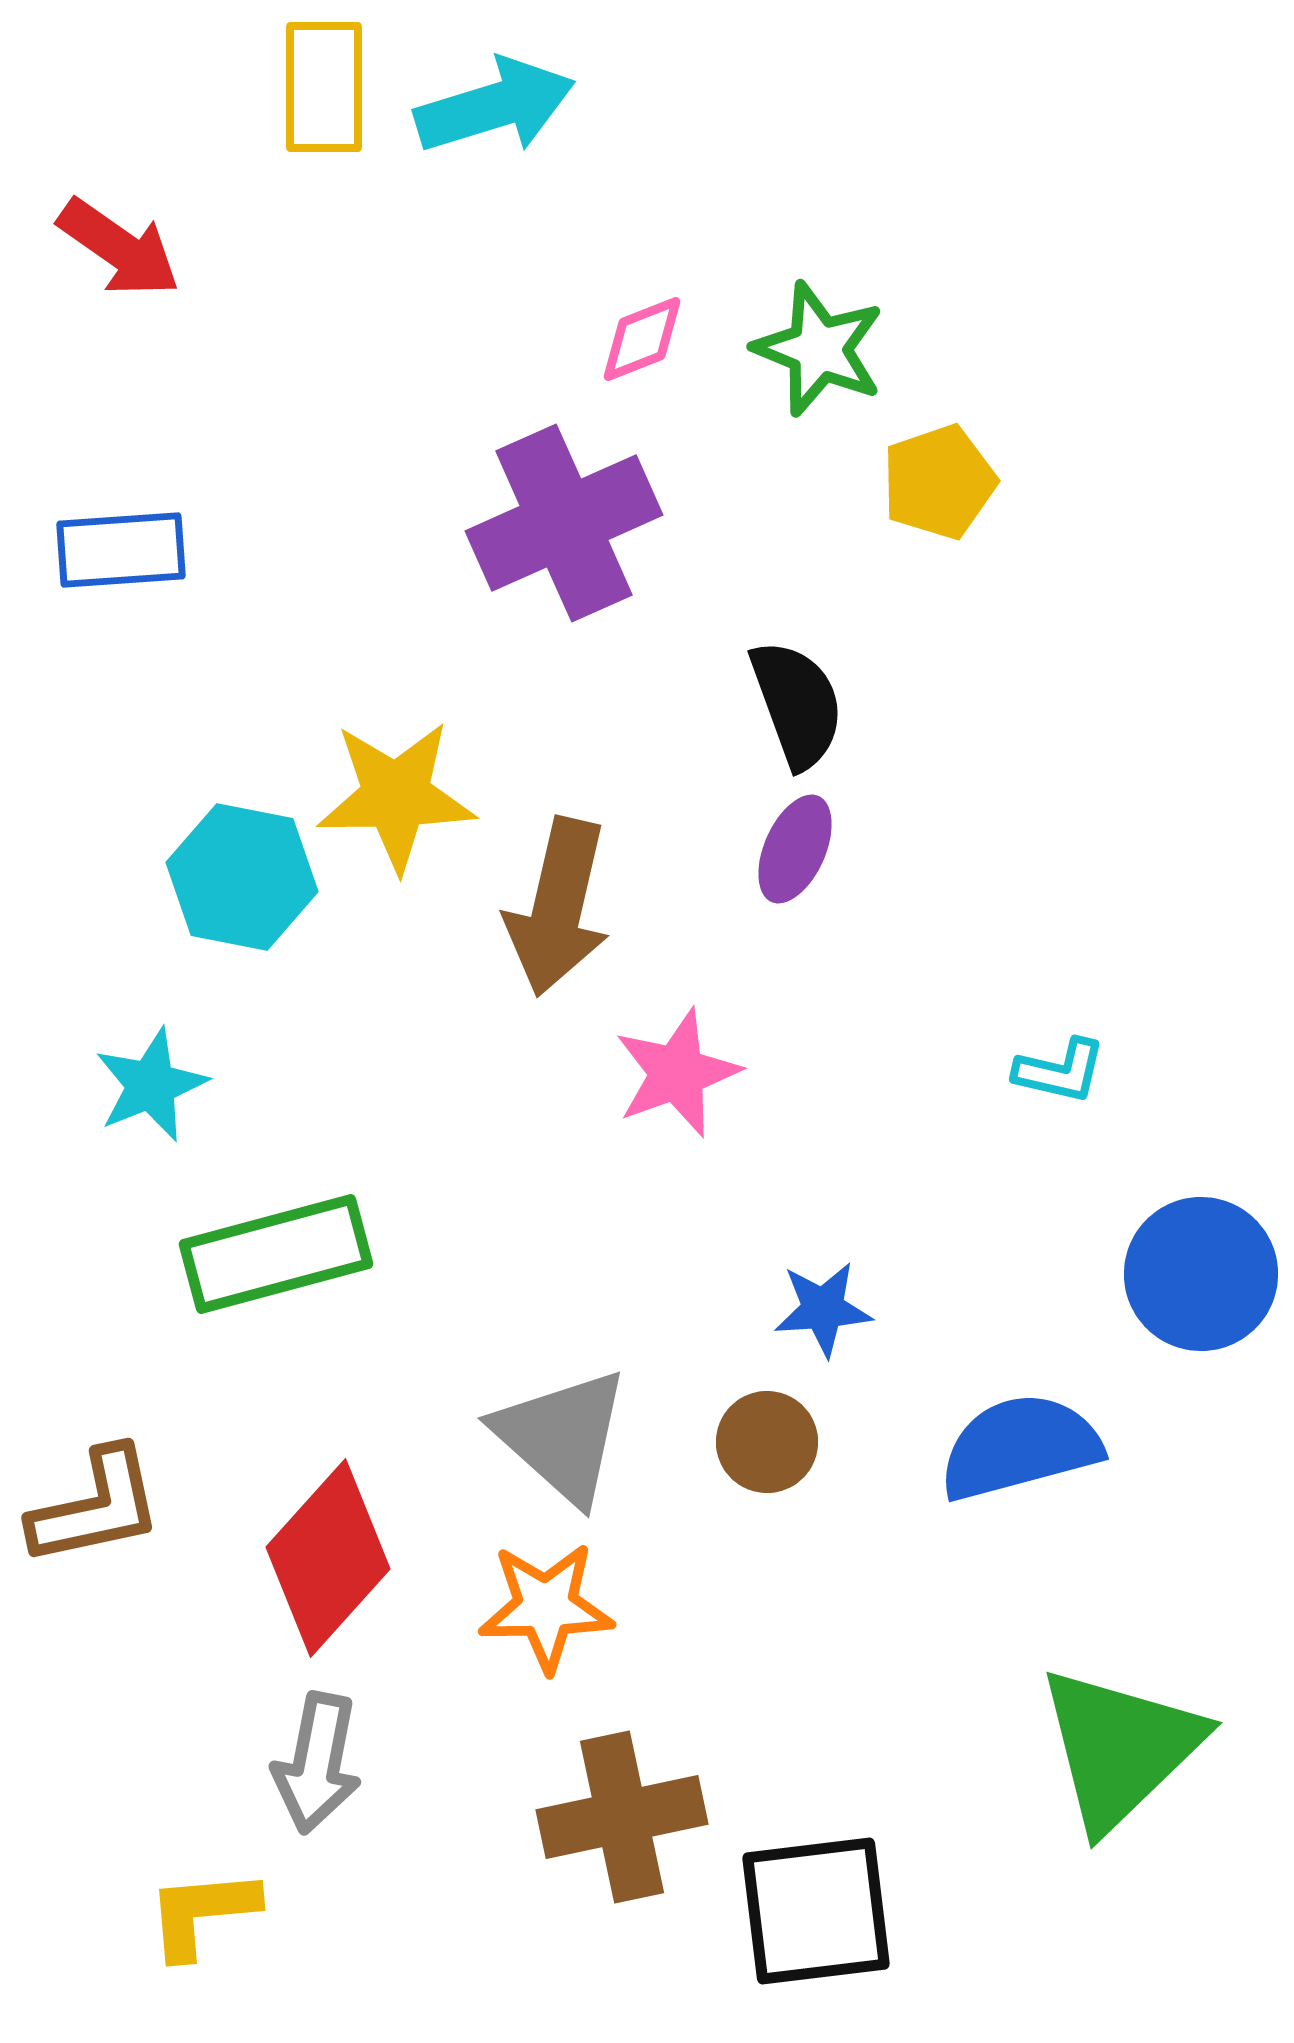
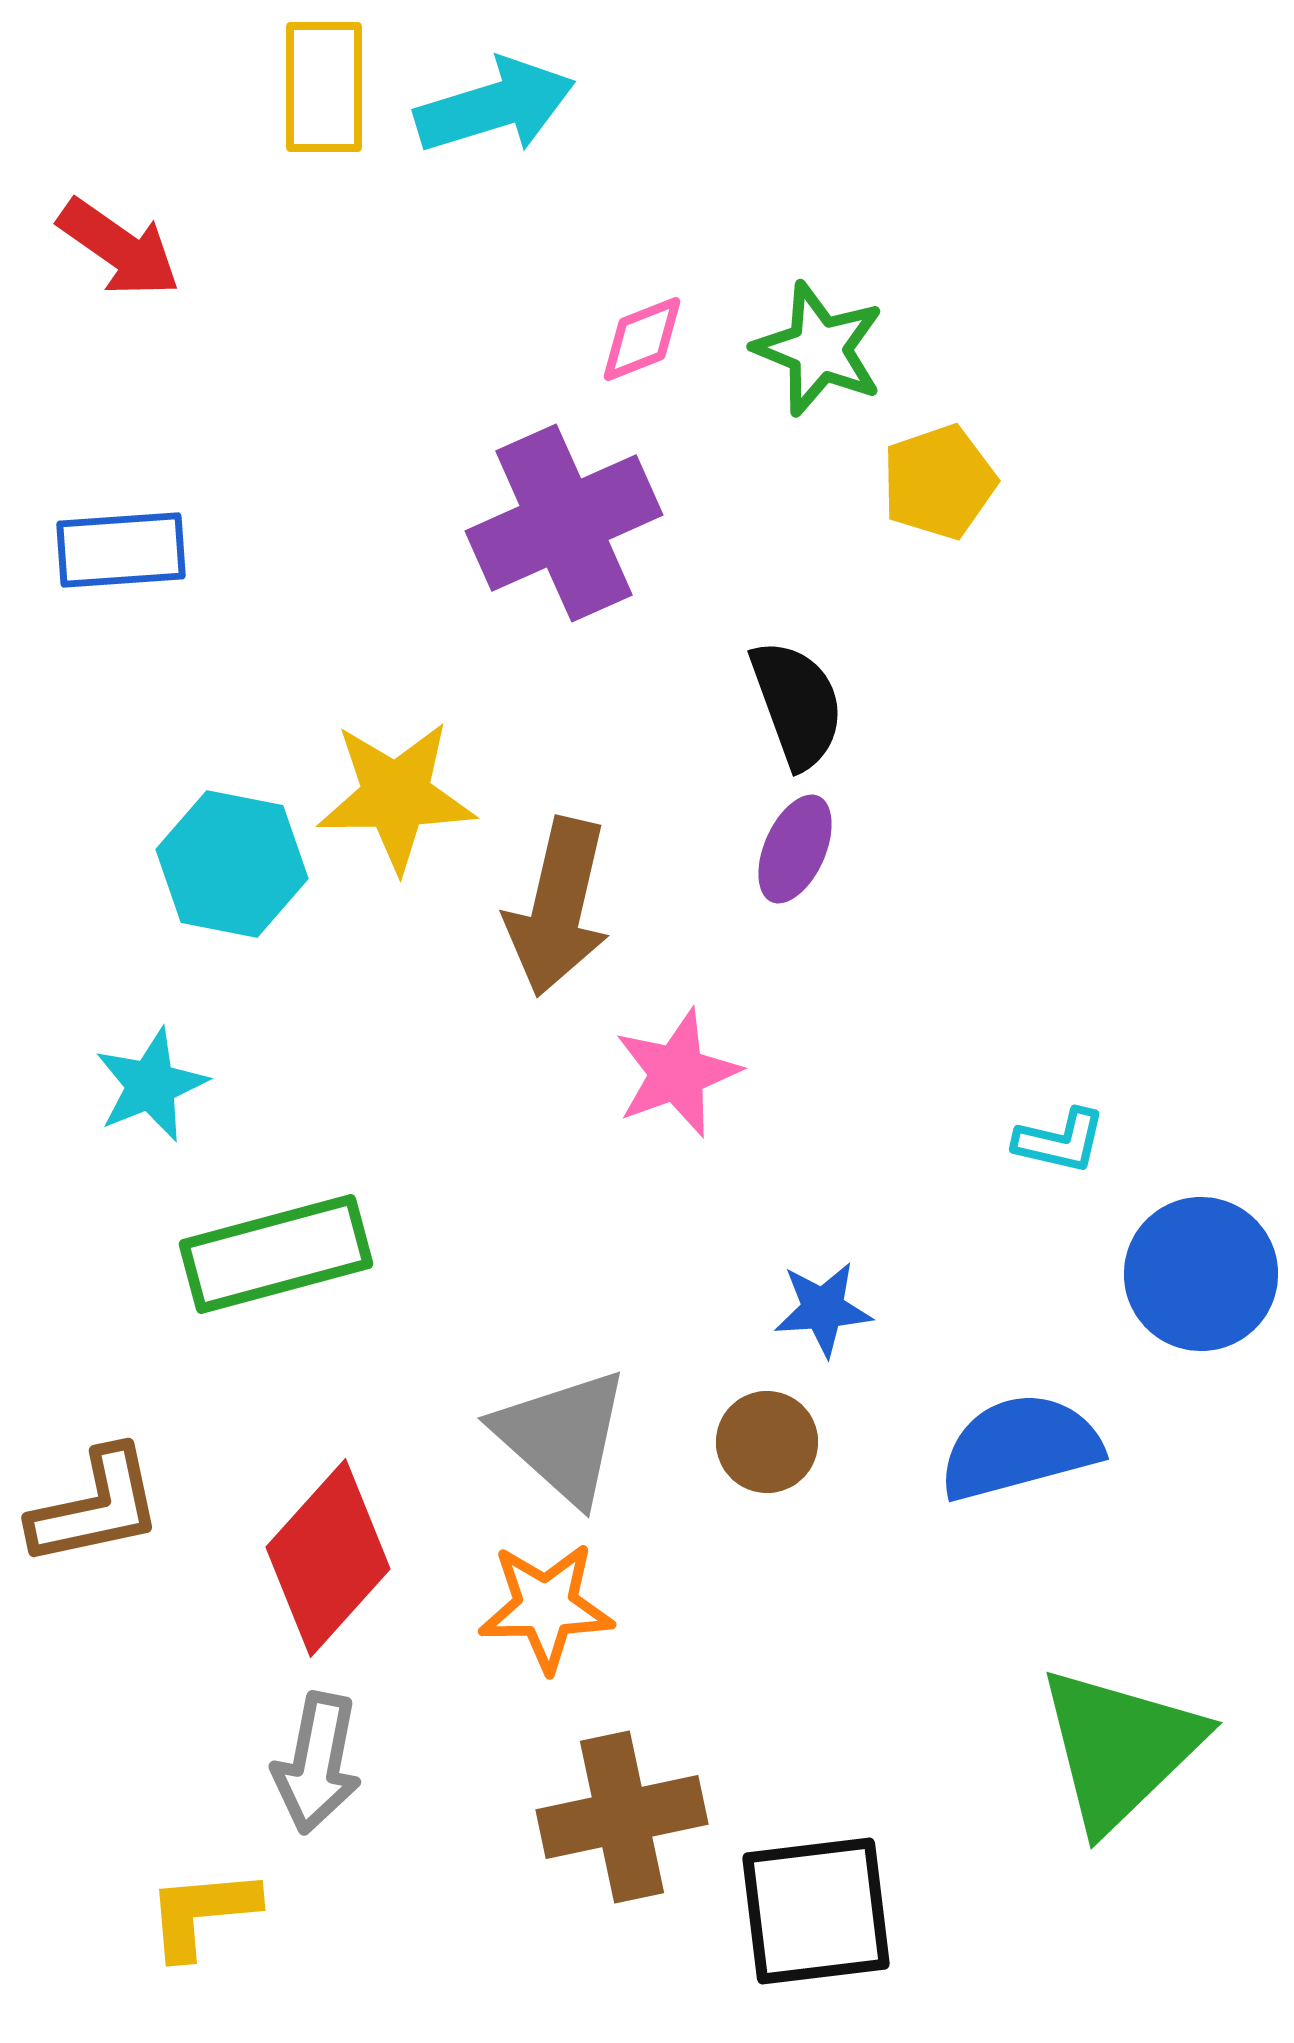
cyan hexagon: moved 10 px left, 13 px up
cyan L-shape: moved 70 px down
